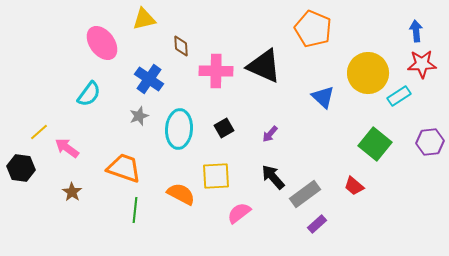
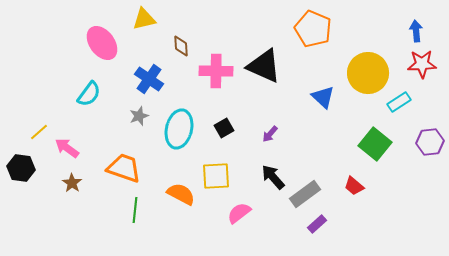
cyan rectangle: moved 6 px down
cyan ellipse: rotated 9 degrees clockwise
brown star: moved 9 px up
